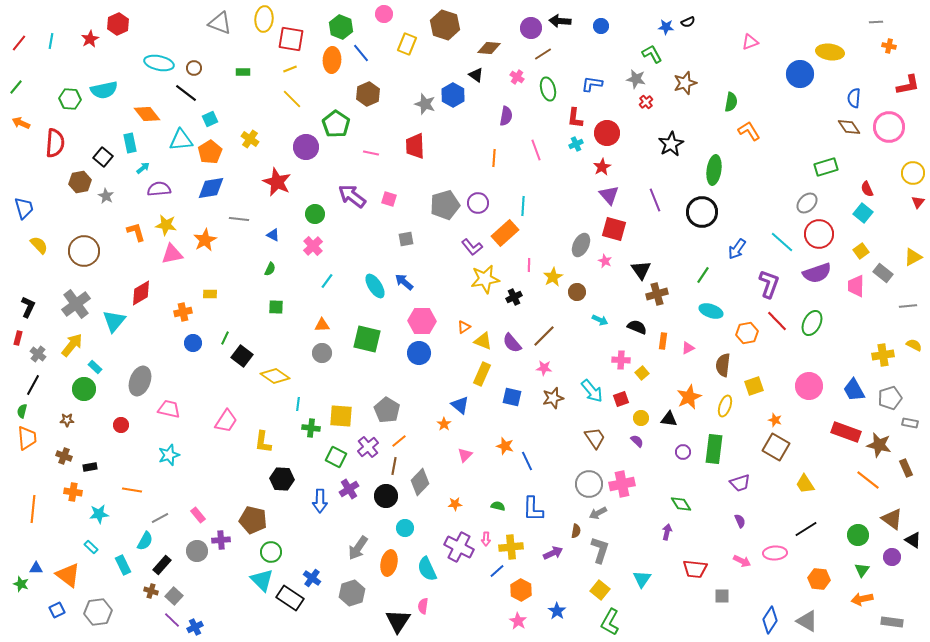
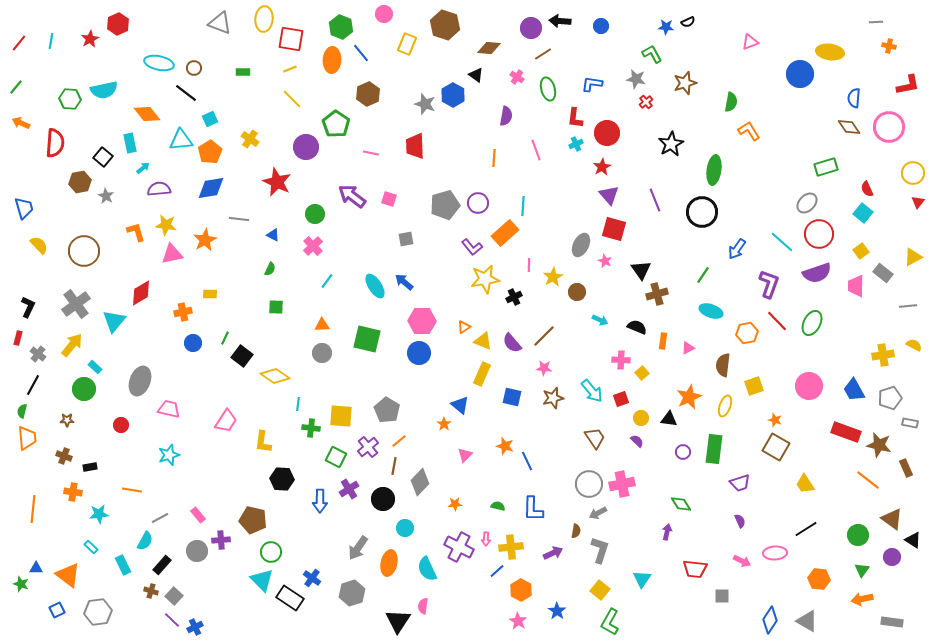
black circle at (386, 496): moved 3 px left, 3 px down
